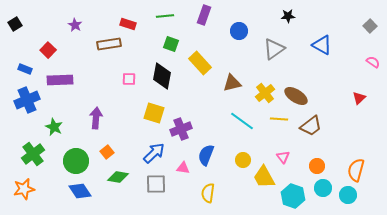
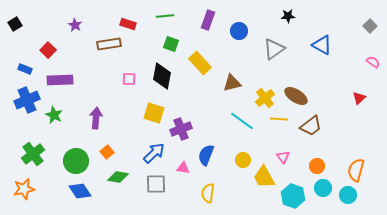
purple rectangle at (204, 15): moved 4 px right, 5 px down
yellow cross at (265, 93): moved 5 px down
green star at (54, 127): moved 12 px up
